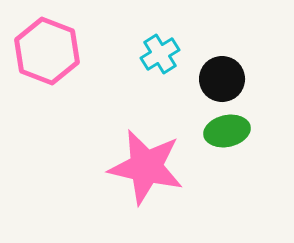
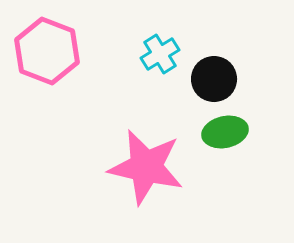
black circle: moved 8 px left
green ellipse: moved 2 px left, 1 px down
